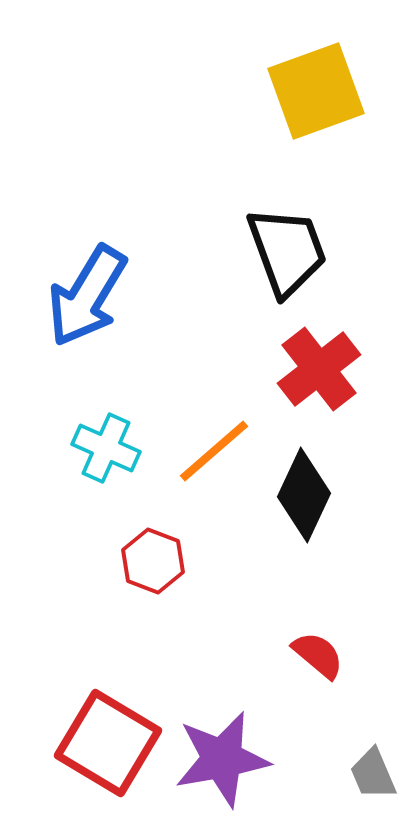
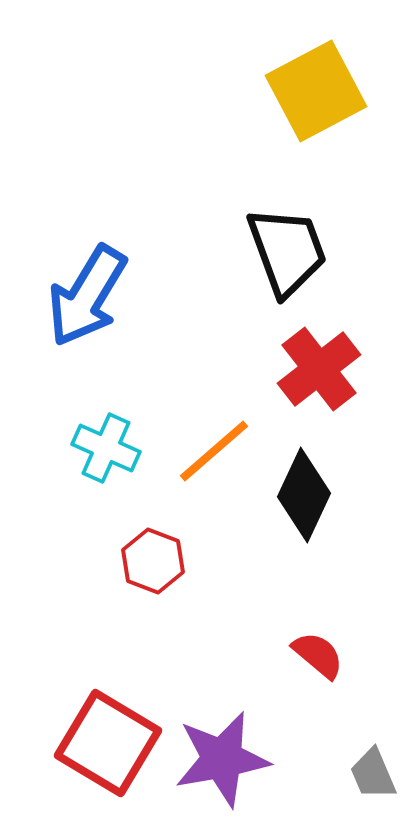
yellow square: rotated 8 degrees counterclockwise
